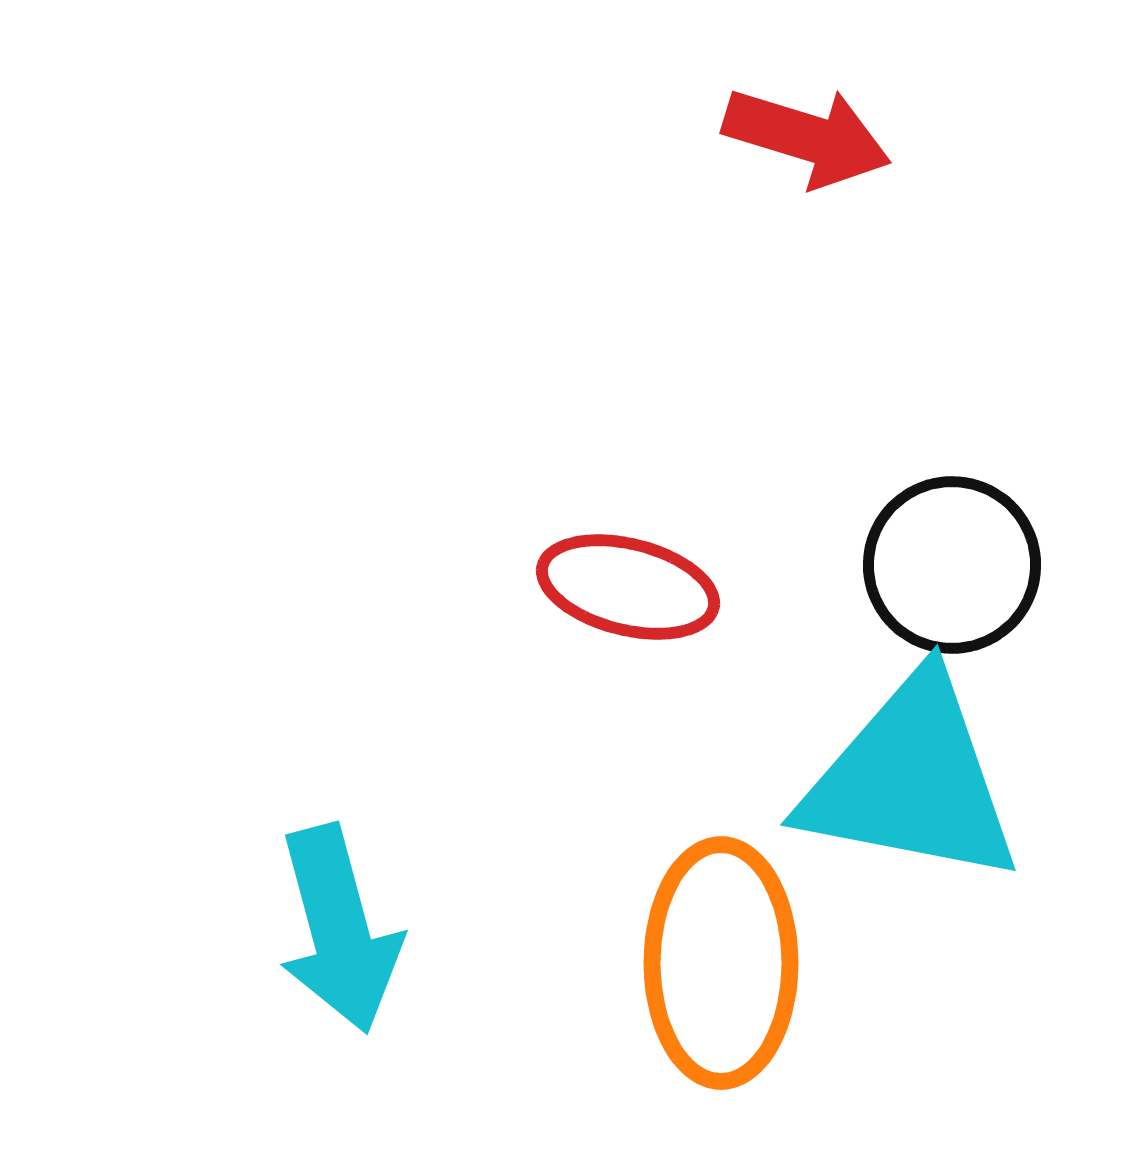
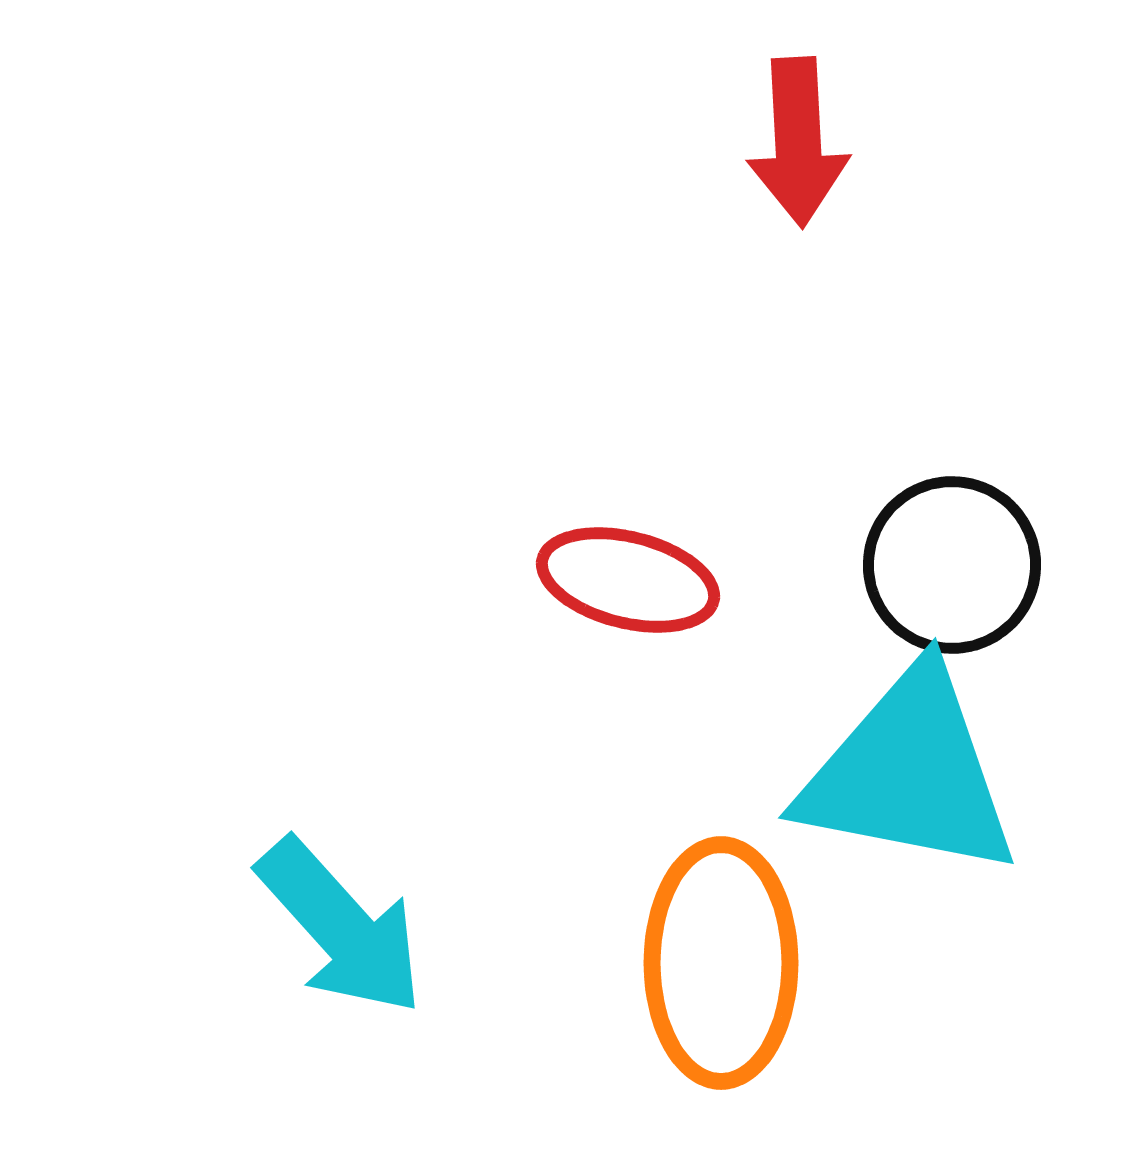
red arrow: moved 9 px left, 5 px down; rotated 70 degrees clockwise
red ellipse: moved 7 px up
cyan triangle: moved 2 px left, 7 px up
cyan arrow: moved 2 px right, 2 px up; rotated 27 degrees counterclockwise
